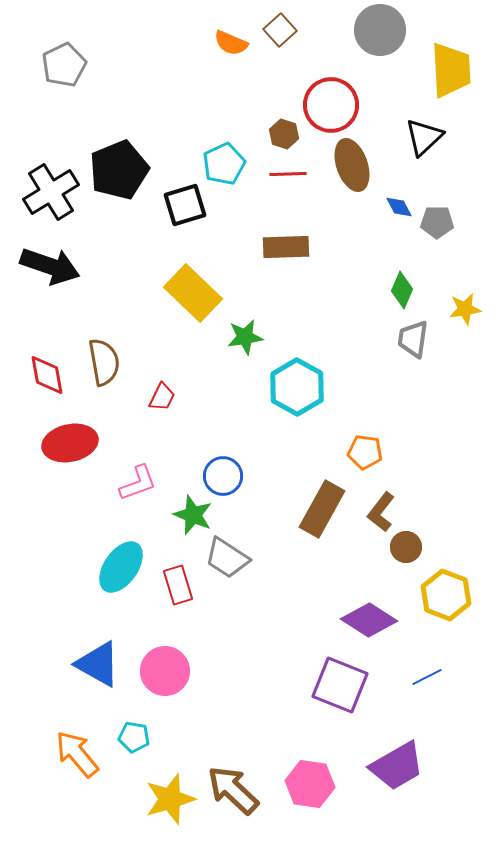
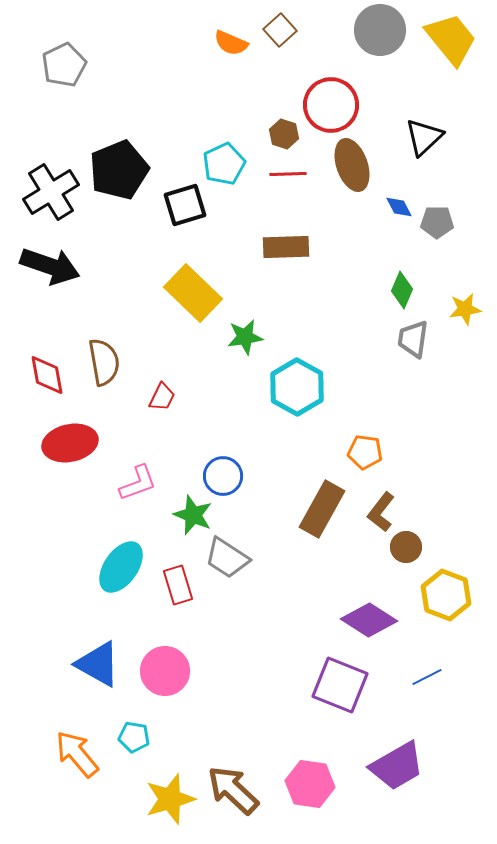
yellow trapezoid at (451, 70): moved 31 px up; rotated 36 degrees counterclockwise
